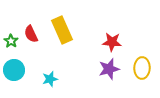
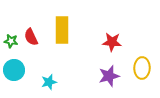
yellow rectangle: rotated 24 degrees clockwise
red semicircle: moved 3 px down
green star: rotated 24 degrees counterclockwise
purple star: moved 7 px down
cyan star: moved 1 px left, 3 px down
